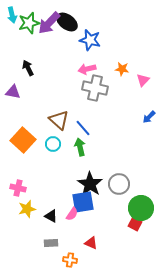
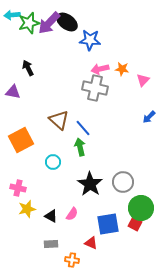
cyan arrow: rotated 98 degrees clockwise
blue star: rotated 10 degrees counterclockwise
pink arrow: moved 13 px right
orange square: moved 2 px left; rotated 20 degrees clockwise
cyan circle: moved 18 px down
gray circle: moved 4 px right, 2 px up
blue square: moved 25 px right, 22 px down
gray rectangle: moved 1 px down
orange cross: moved 2 px right
